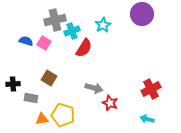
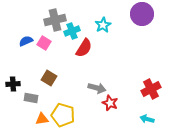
blue semicircle: rotated 40 degrees counterclockwise
gray arrow: moved 3 px right
